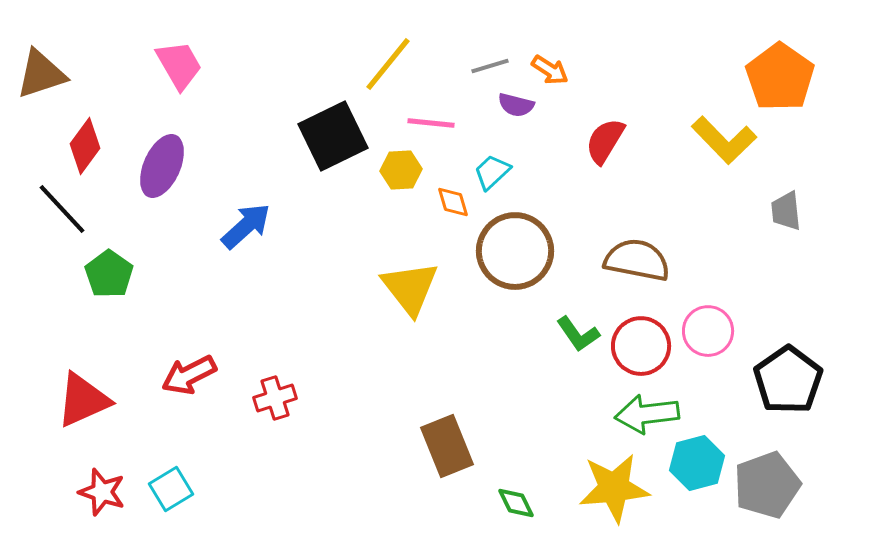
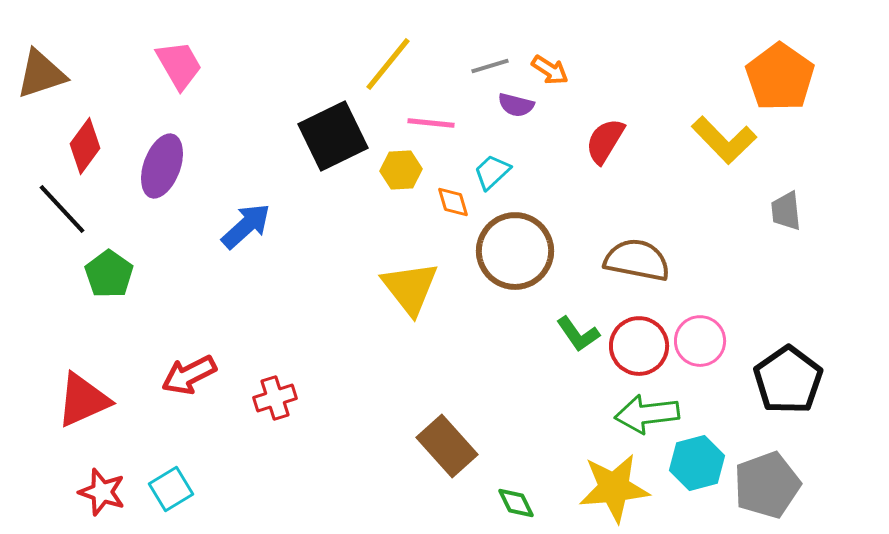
purple ellipse: rotated 4 degrees counterclockwise
pink circle: moved 8 px left, 10 px down
red circle: moved 2 px left
brown rectangle: rotated 20 degrees counterclockwise
